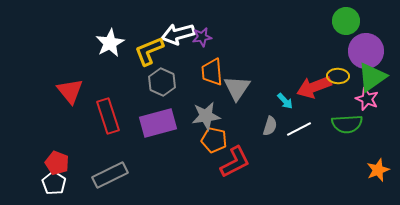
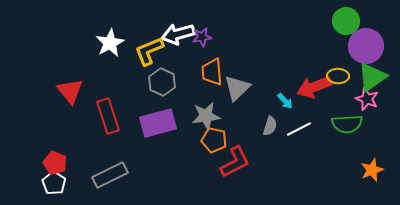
purple circle: moved 5 px up
gray triangle: rotated 12 degrees clockwise
red pentagon: moved 2 px left
orange star: moved 6 px left
